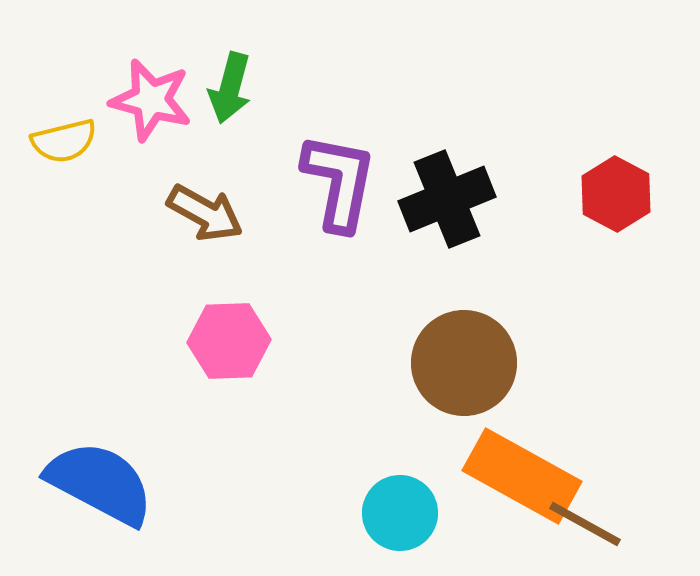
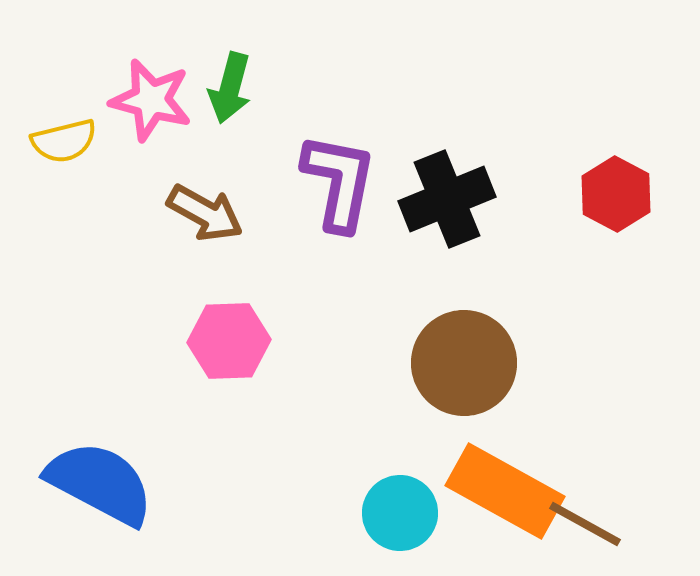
orange rectangle: moved 17 px left, 15 px down
